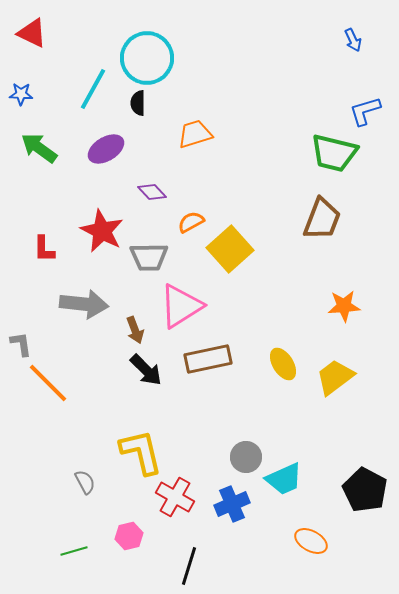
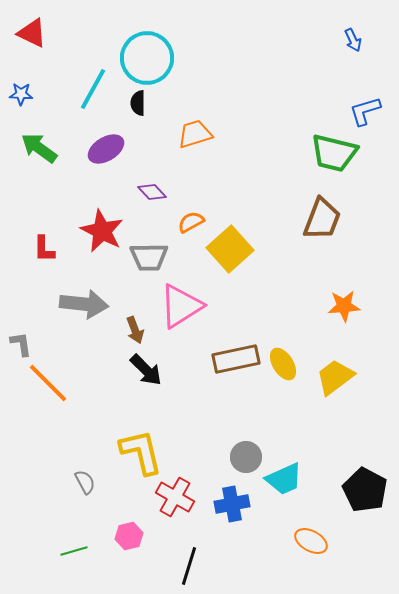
brown rectangle: moved 28 px right
blue cross: rotated 12 degrees clockwise
